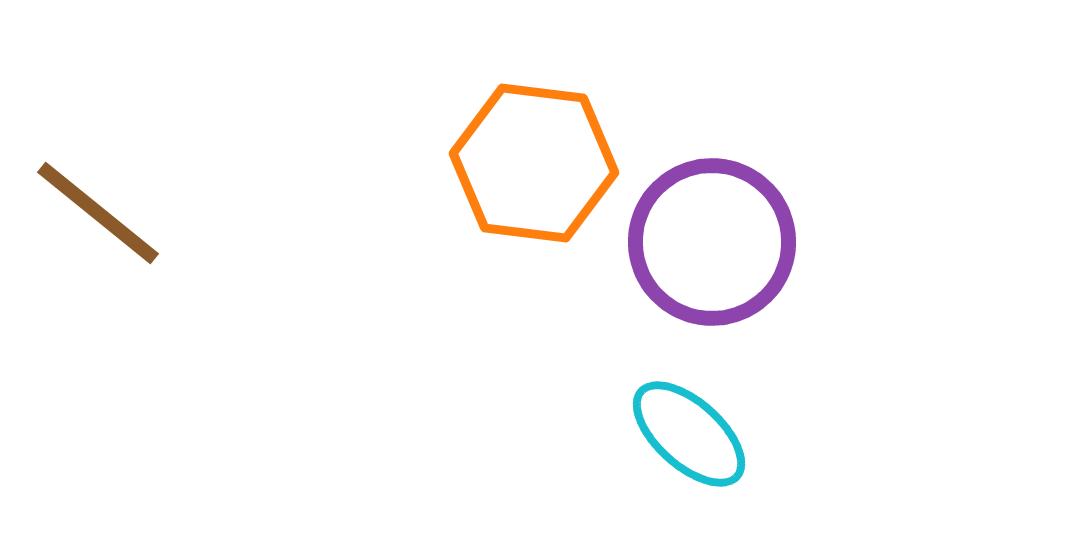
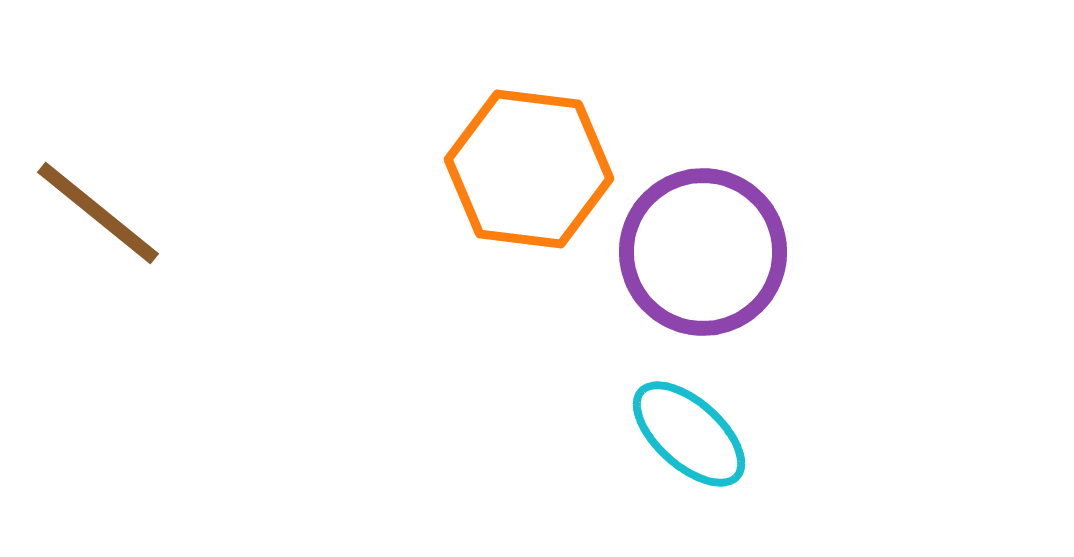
orange hexagon: moved 5 px left, 6 px down
purple circle: moved 9 px left, 10 px down
